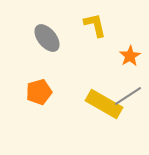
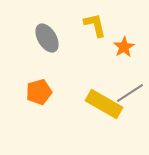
gray ellipse: rotated 8 degrees clockwise
orange star: moved 6 px left, 9 px up
gray line: moved 2 px right, 3 px up
